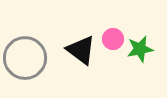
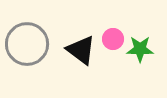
green star: rotated 12 degrees clockwise
gray circle: moved 2 px right, 14 px up
